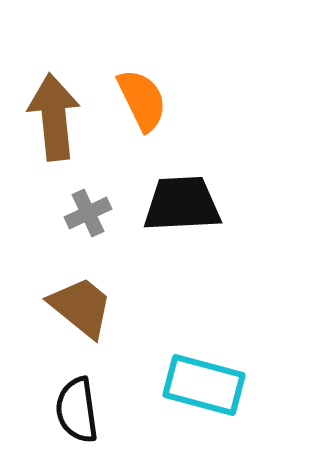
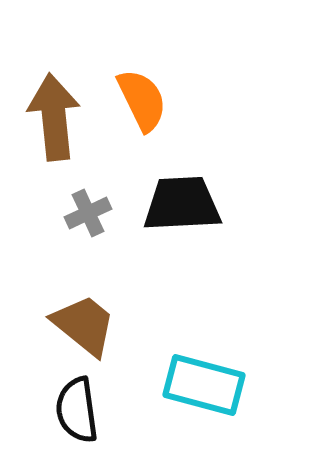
brown trapezoid: moved 3 px right, 18 px down
